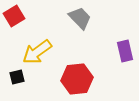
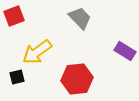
red square: rotated 10 degrees clockwise
purple rectangle: rotated 45 degrees counterclockwise
